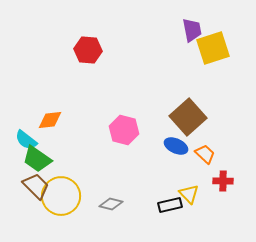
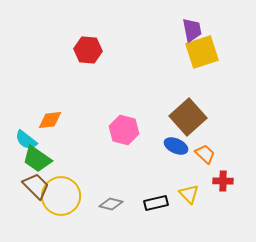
yellow square: moved 11 px left, 4 px down
black rectangle: moved 14 px left, 2 px up
